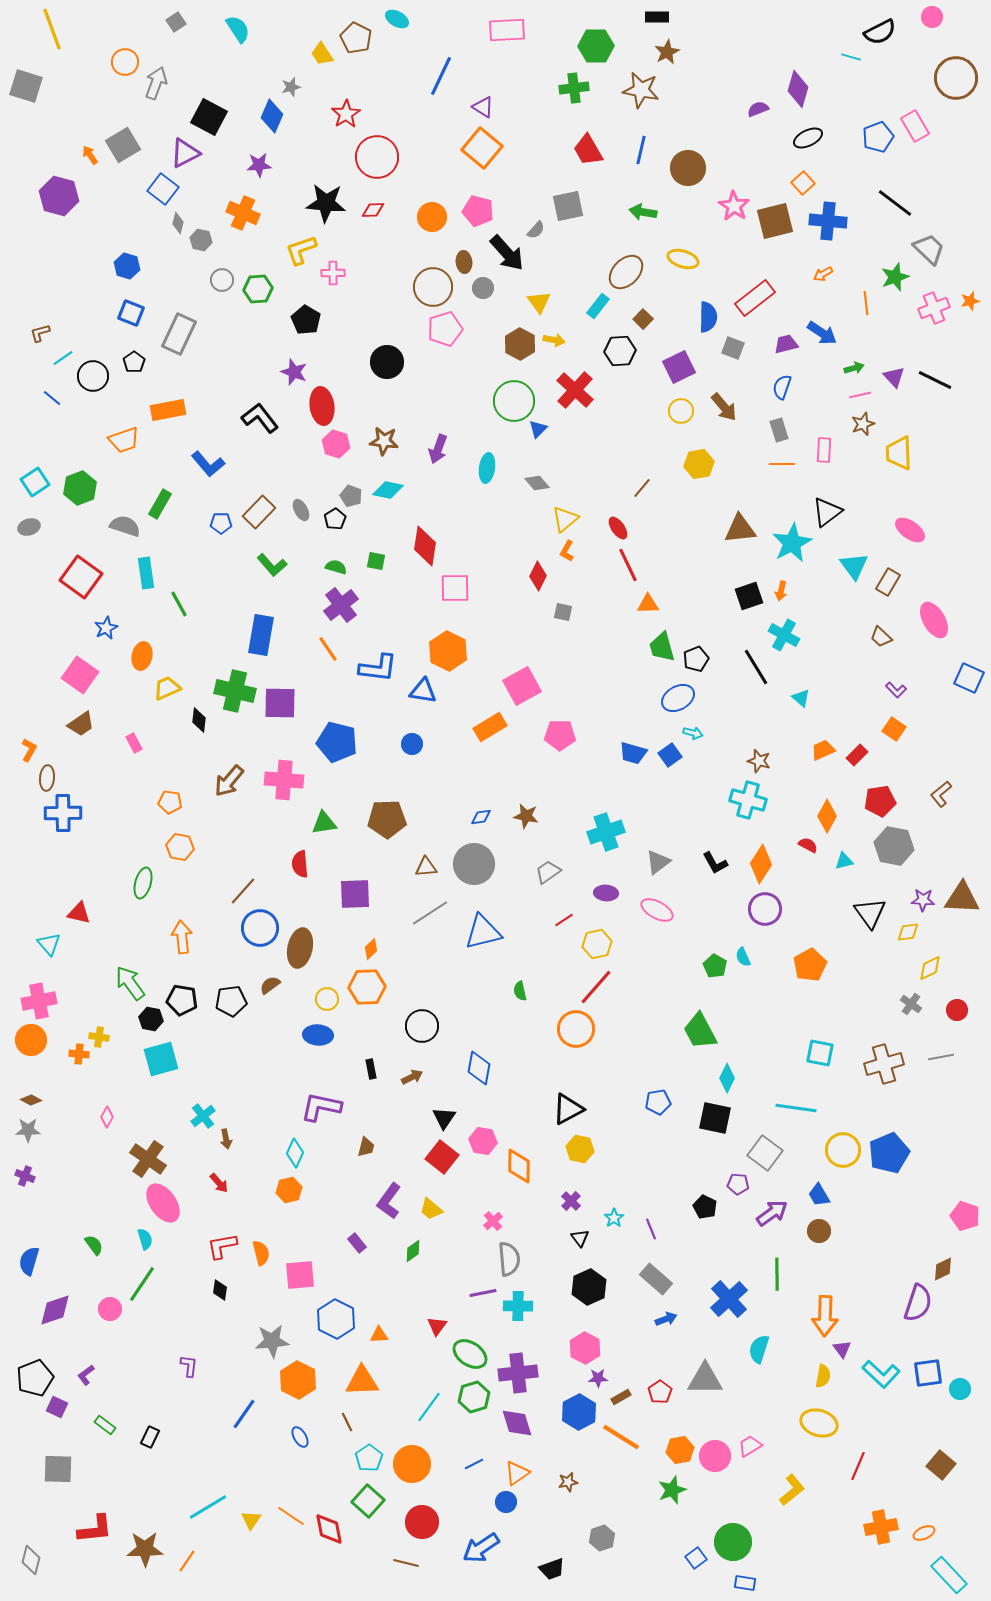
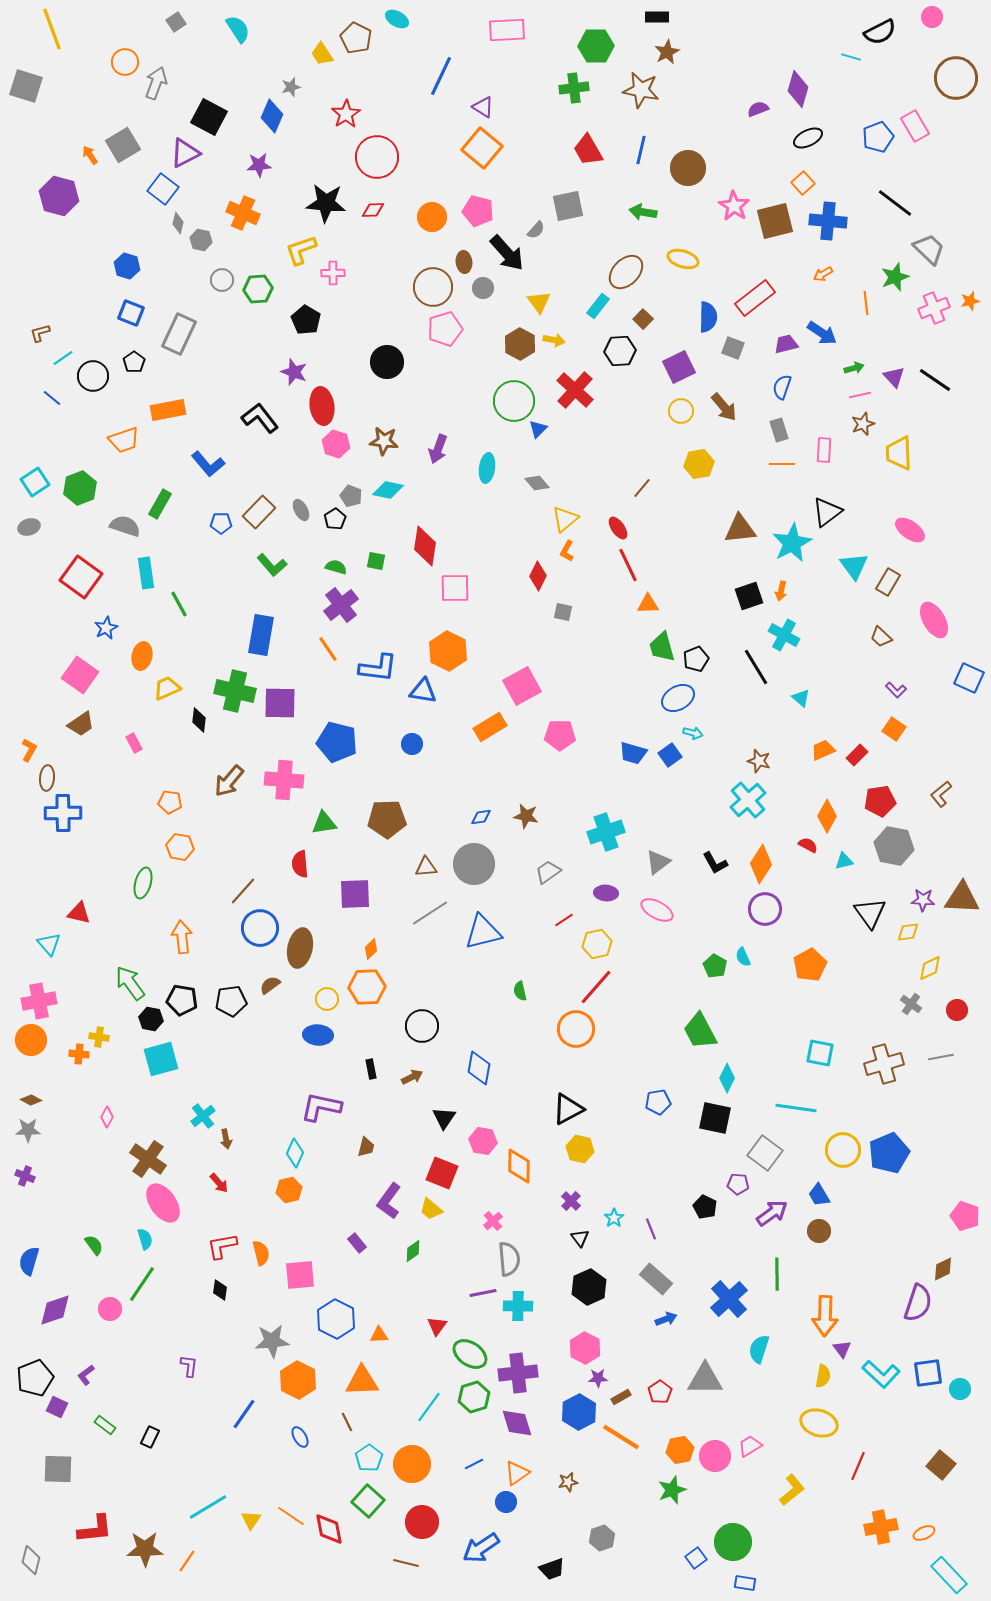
black line at (935, 380): rotated 8 degrees clockwise
cyan cross at (748, 800): rotated 33 degrees clockwise
red square at (442, 1157): moved 16 px down; rotated 16 degrees counterclockwise
